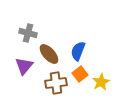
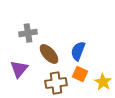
gray cross: rotated 24 degrees counterclockwise
purple triangle: moved 5 px left, 3 px down
orange square: rotated 28 degrees counterclockwise
yellow star: moved 2 px right; rotated 12 degrees counterclockwise
